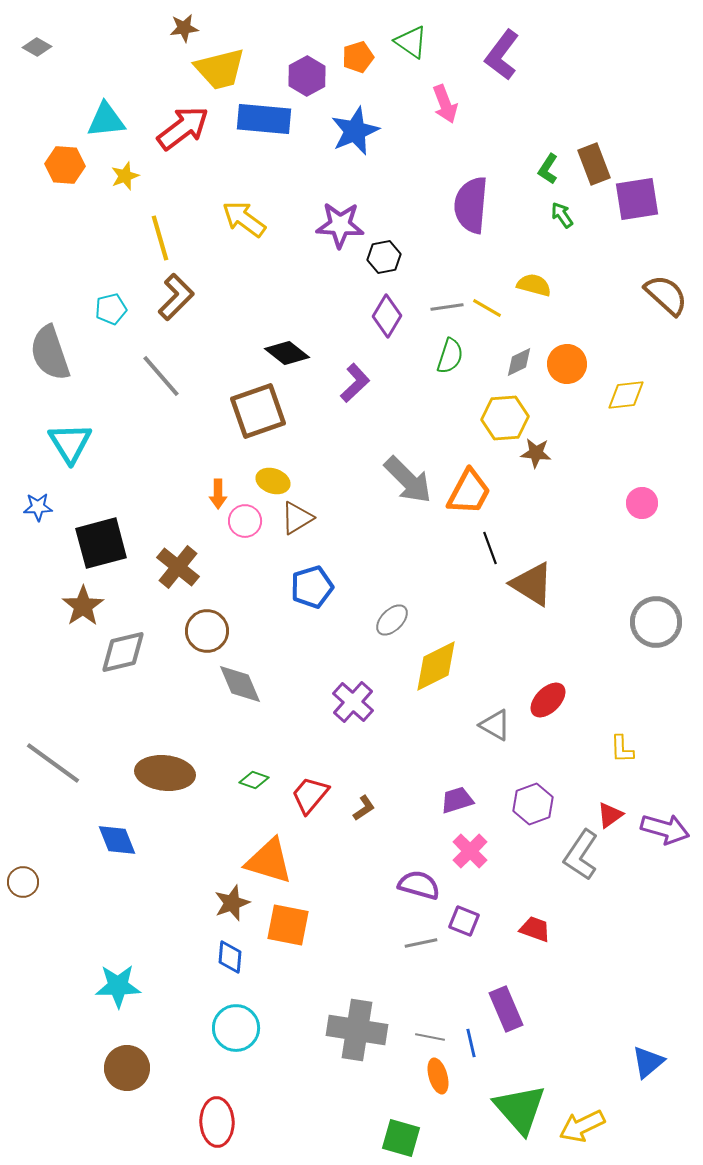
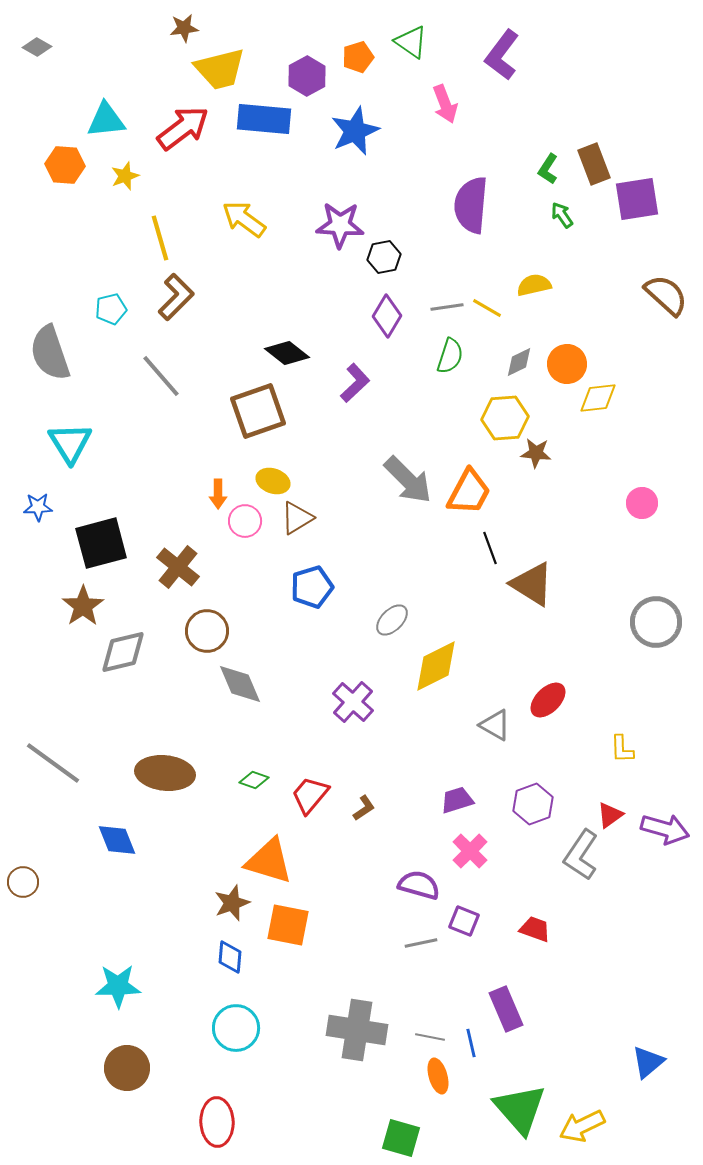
yellow semicircle at (534, 285): rotated 28 degrees counterclockwise
yellow diamond at (626, 395): moved 28 px left, 3 px down
